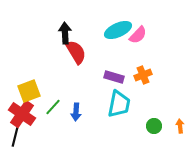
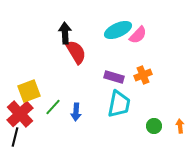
red cross: moved 2 px left; rotated 12 degrees clockwise
